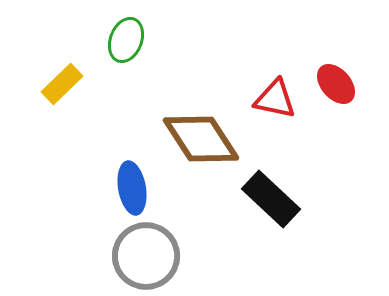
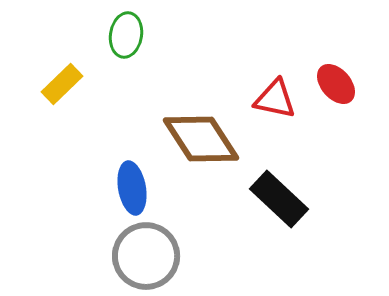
green ellipse: moved 5 px up; rotated 12 degrees counterclockwise
black rectangle: moved 8 px right
